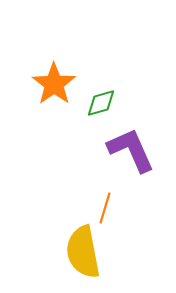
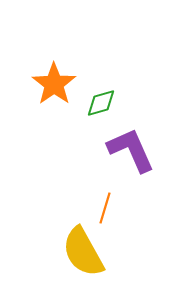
yellow semicircle: rotated 18 degrees counterclockwise
